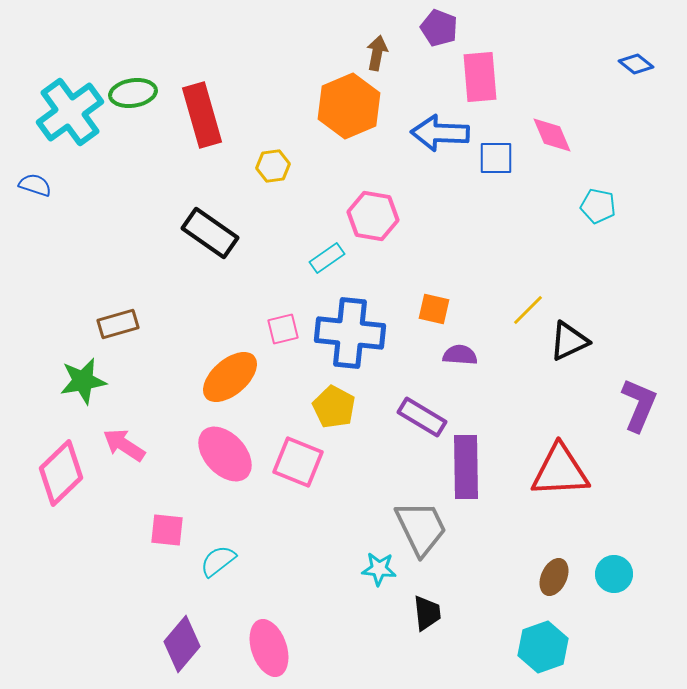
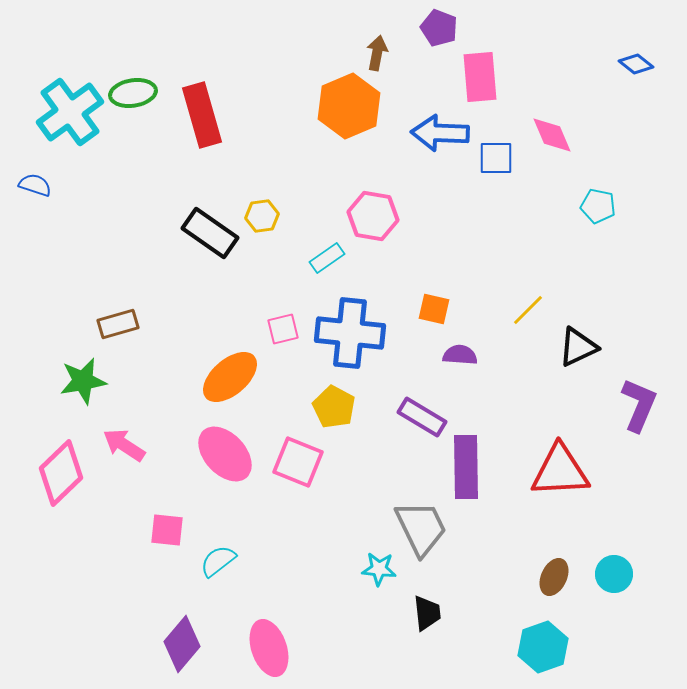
yellow hexagon at (273, 166): moved 11 px left, 50 px down
black triangle at (569, 341): moved 9 px right, 6 px down
